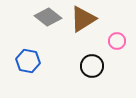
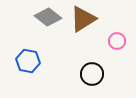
black circle: moved 8 px down
